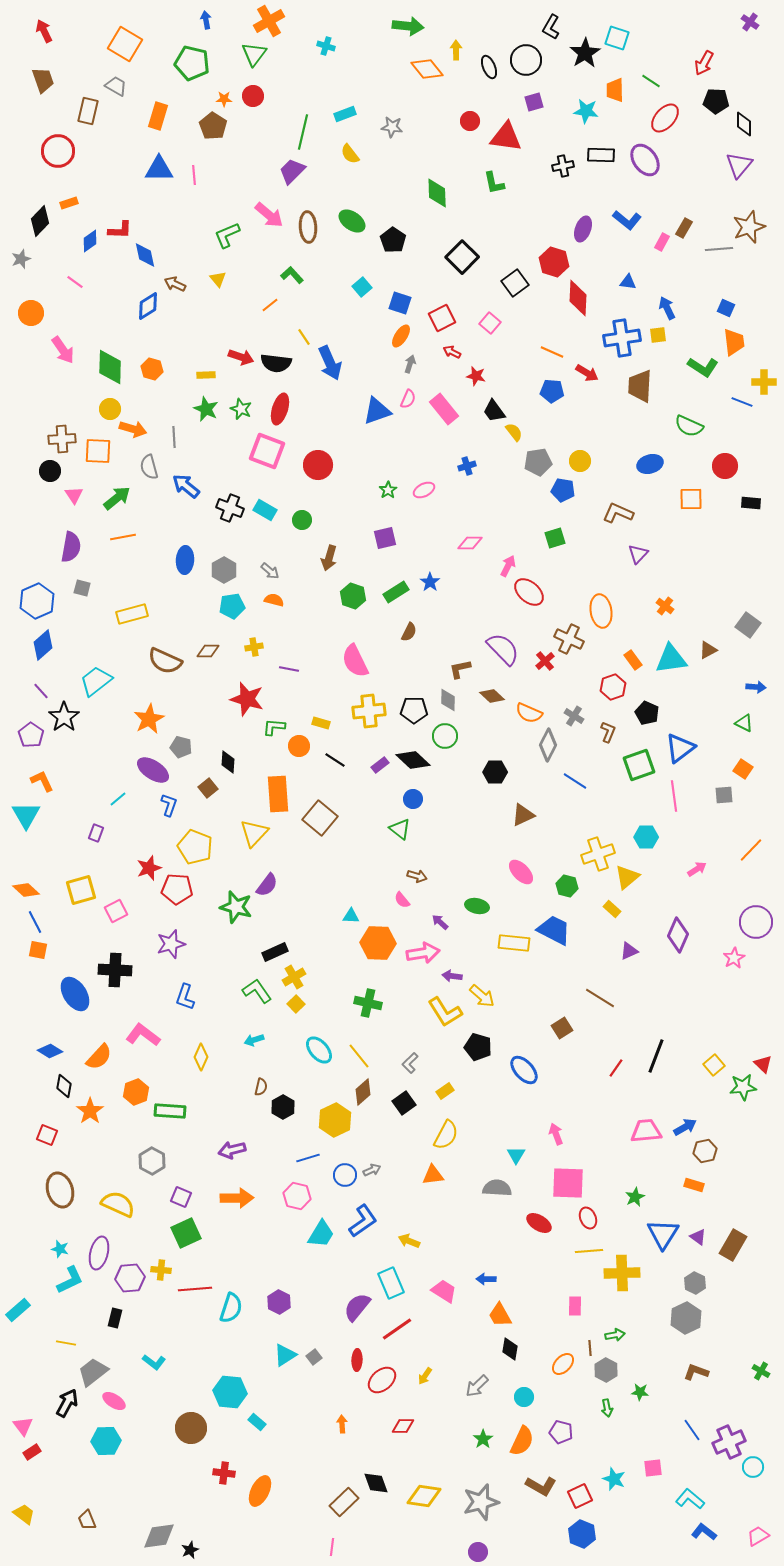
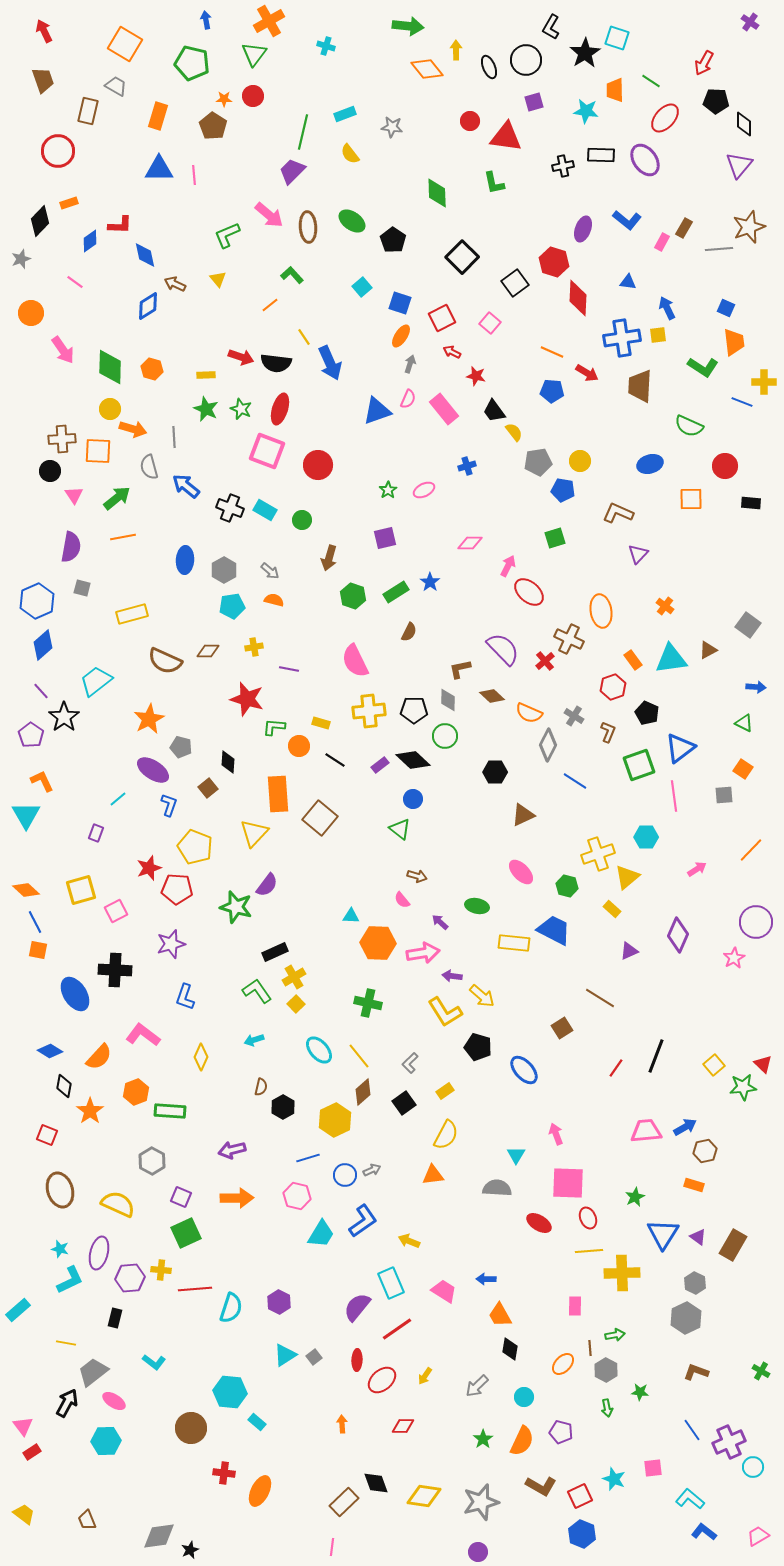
red L-shape at (120, 230): moved 5 px up
